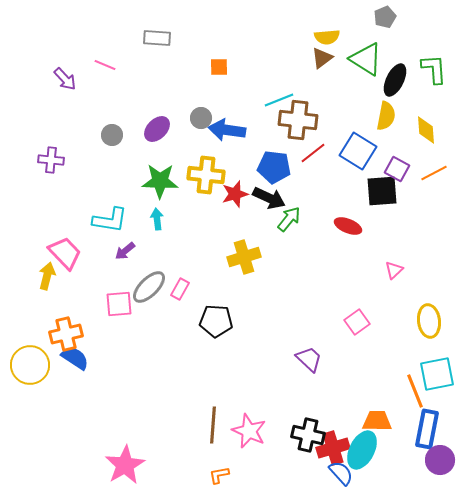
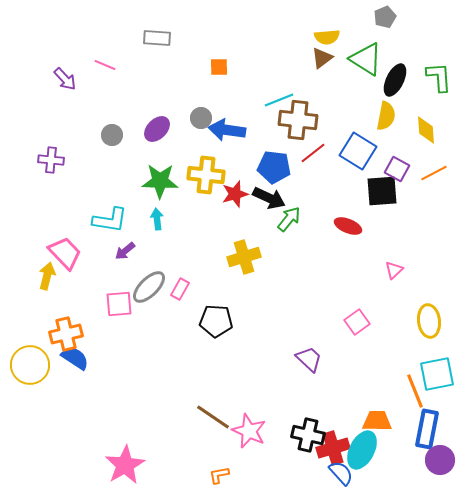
green L-shape at (434, 69): moved 5 px right, 8 px down
brown line at (213, 425): moved 8 px up; rotated 60 degrees counterclockwise
